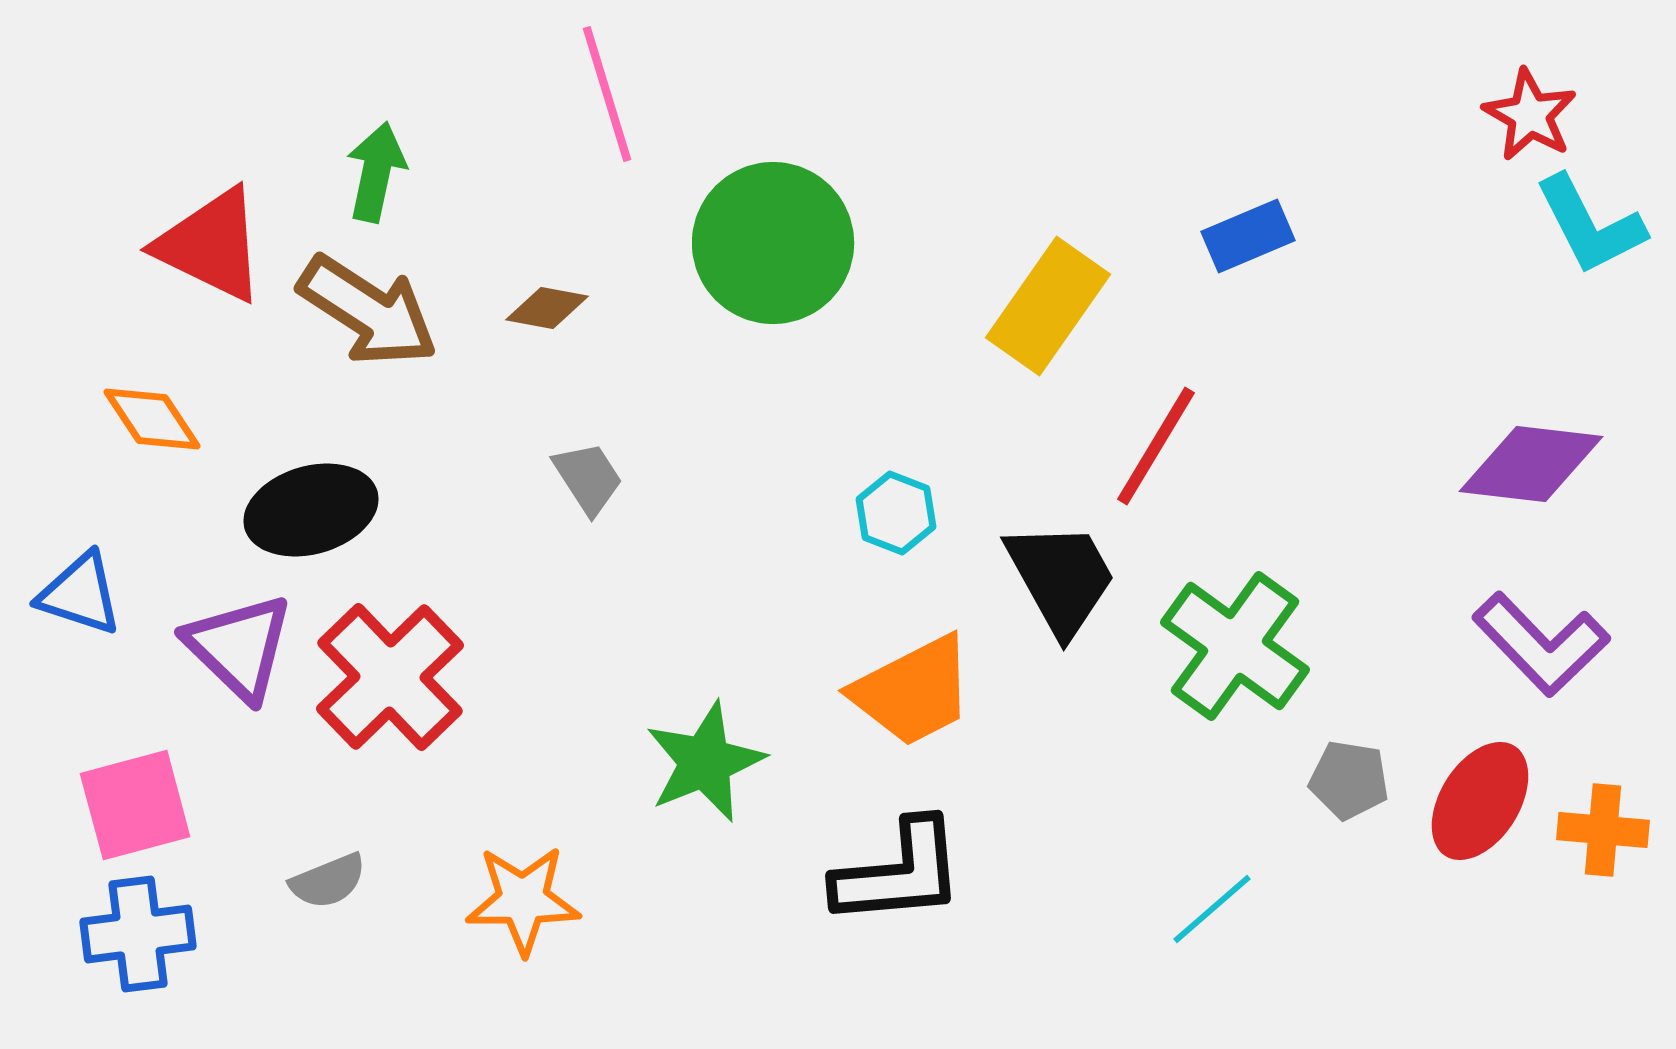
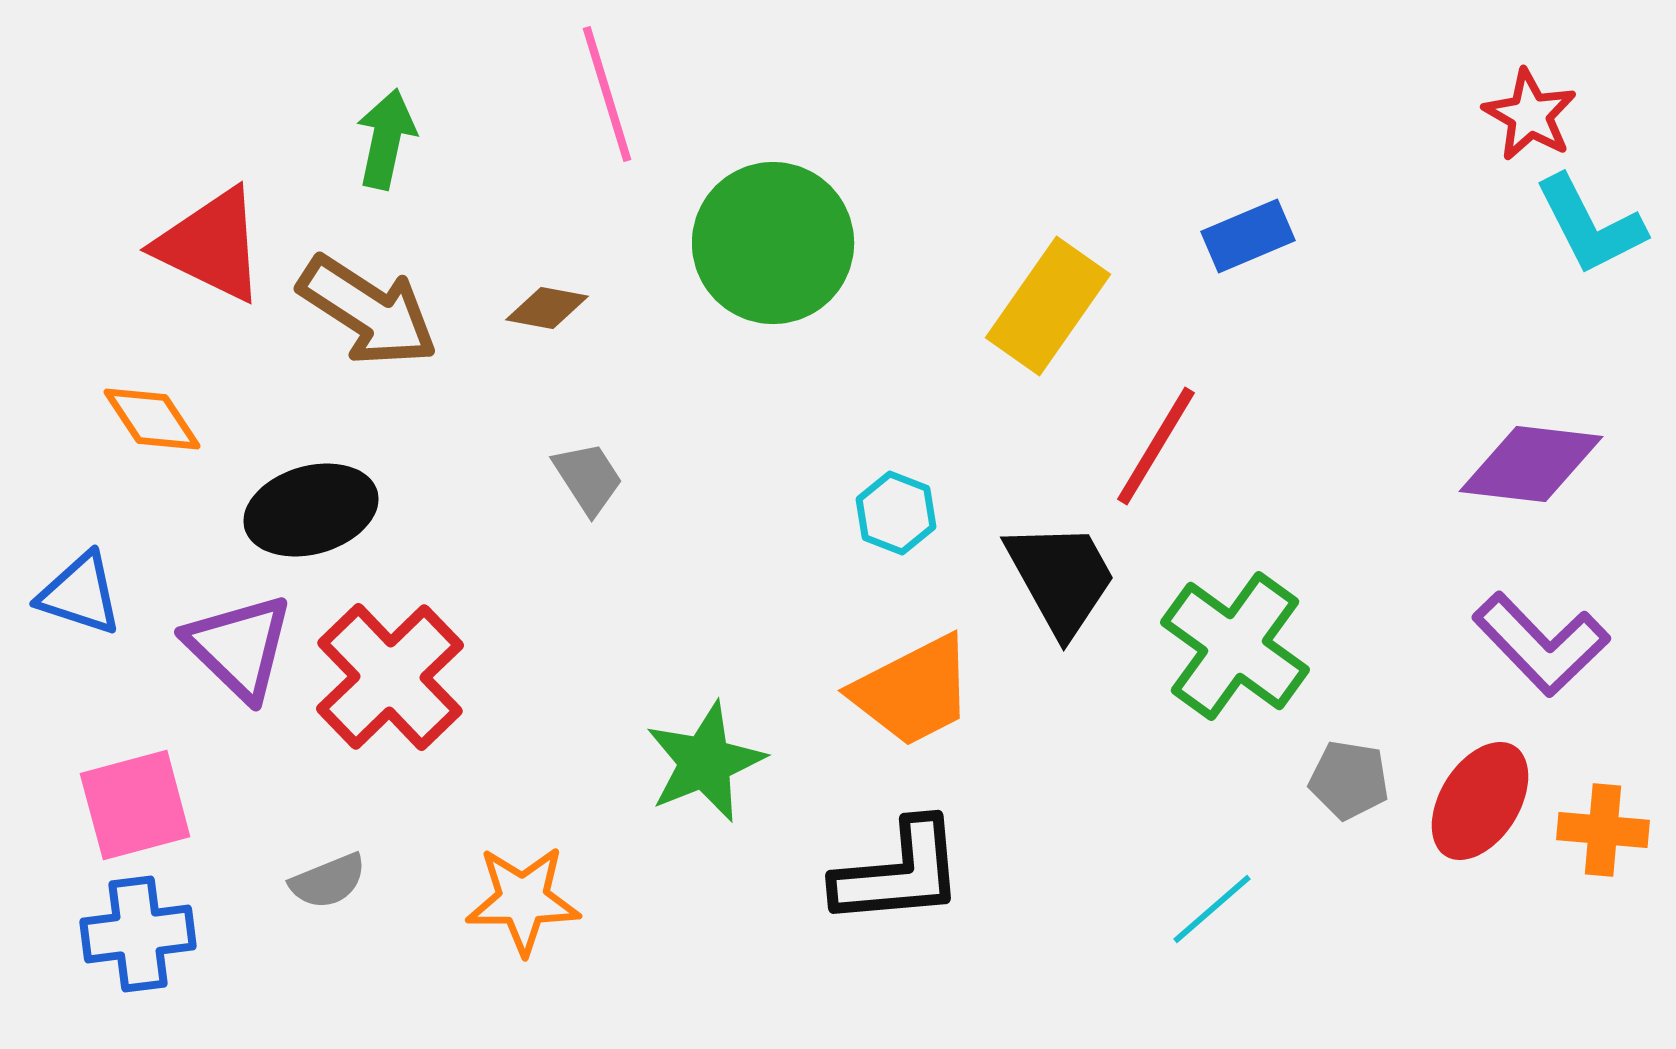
green arrow: moved 10 px right, 33 px up
